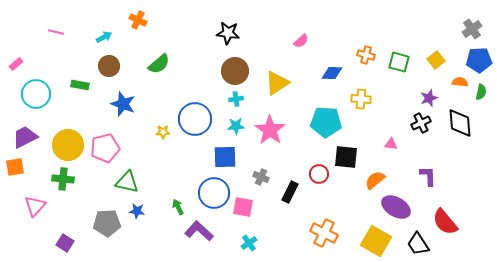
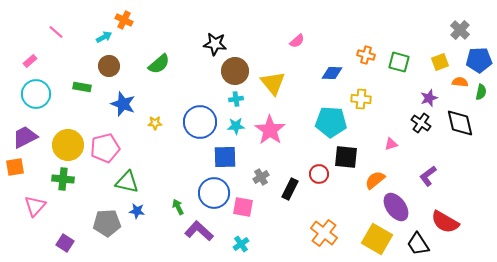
orange cross at (138, 20): moved 14 px left
gray cross at (472, 29): moved 12 px left, 1 px down; rotated 12 degrees counterclockwise
pink line at (56, 32): rotated 28 degrees clockwise
black star at (228, 33): moved 13 px left, 11 px down
pink semicircle at (301, 41): moved 4 px left
yellow square at (436, 60): moved 4 px right, 2 px down; rotated 18 degrees clockwise
pink rectangle at (16, 64): moved 14 px right, 3 px up
yellow triangle at (277, 83): moved 4 px left; rotated 36 degrees counterclockwise
green rectangle at (80, 85): moved 2 px right, 2 px down
blue circle at (195, 119): moved 5 px right, 3 px down
cyan pentagon at (326, 122): moved 5 px right
black cross at (421, 123): rotated 30 degrees counterclockwise
black diamond at (460, 123): rotated 8 degrees counterclockwise
yellow star at (163, 132): moved 8 px left, 9 px up
pink triangle at (391, 144): rotated 24 degrees counterclockwise
purple L-shape at (428, 176): rotated 125 degrees counterclockwise
gray cross at (261, 177): rotated 35 degrees clockwise
black rectangle at (290, 192): moved 3 px up
purple ellipse at (396, 207): rotated 24 degrees clockwise
red semicircle at (445, 222): rotated 20 degrees counterclockwise
orange cross at (324, 233): rotated 12 degrees clockwise
yellow square at (376, 241): moved 1 px right, 2 px up
cyan cross at (249, 243): moved 8 px left, 1 px down
